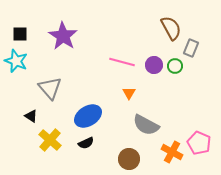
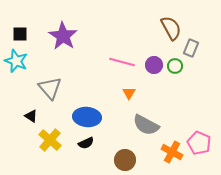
blue ellipse: moved 1 px left, 1 px down; rotated 36 degrees clockwise
brown circle: moved 4 px left, 1 px down
